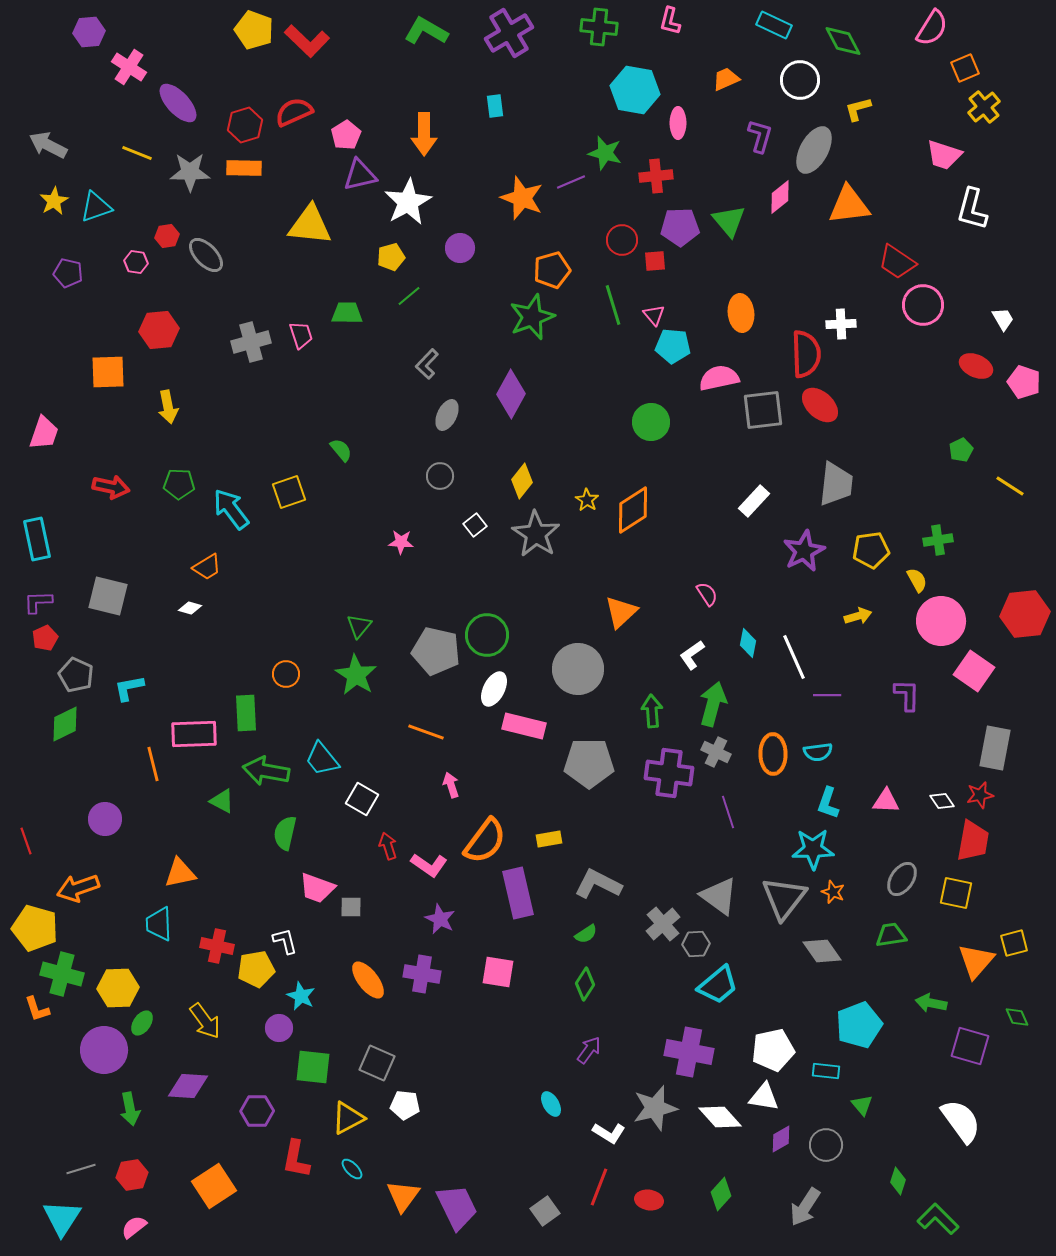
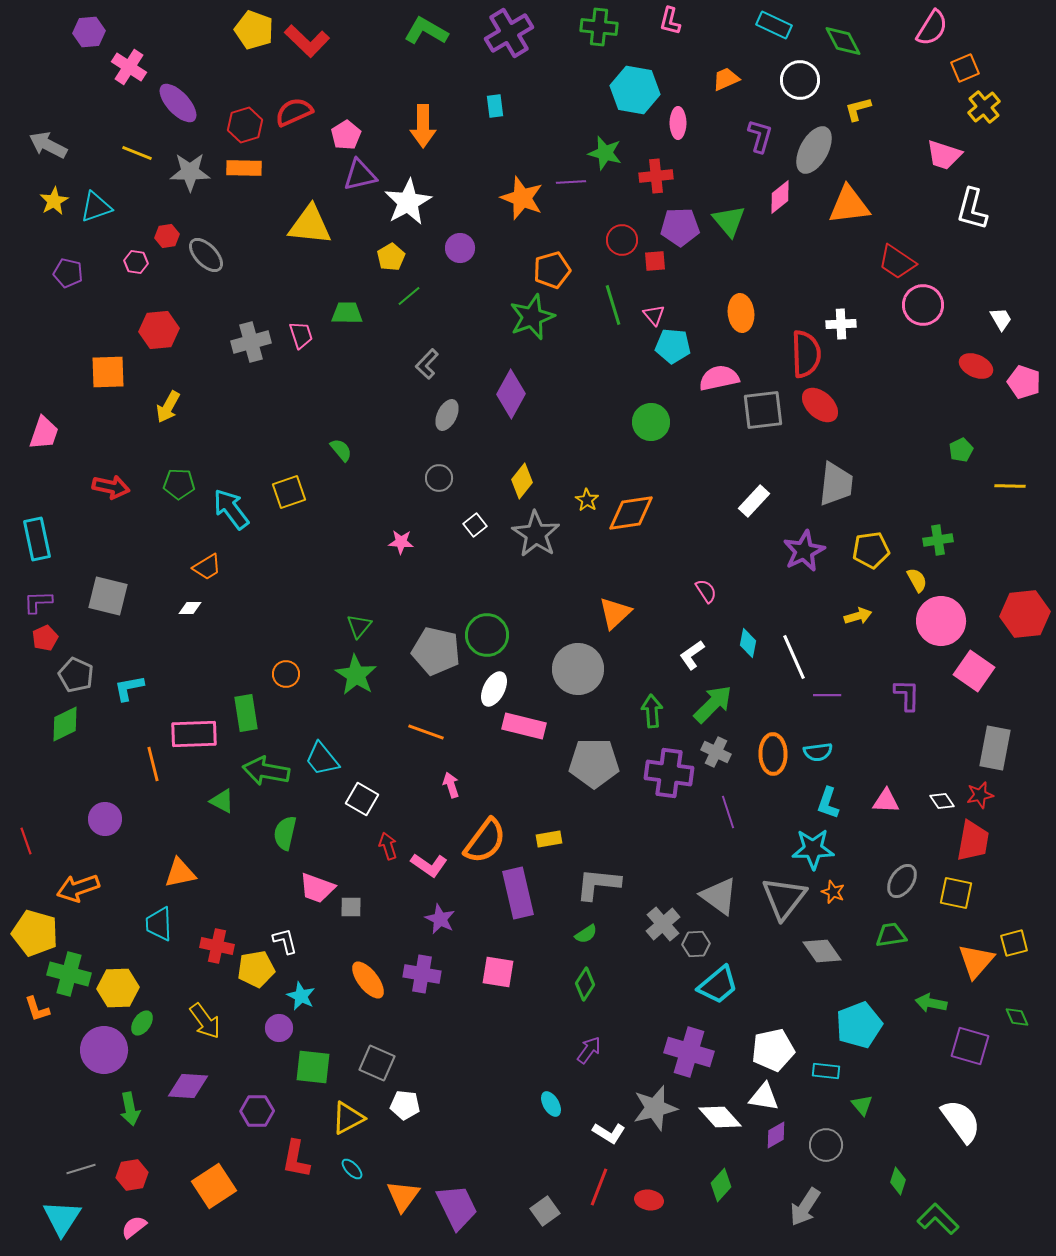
orange arrow at (424, 134): moved 1 px left, 8 px up
purple line at (571, 182): rotated 20 degrees clockwise
yellow pentagon at (391, 257): rotated 16 degrees counterclockwise
white trapezoid at (1003, 319): moved 2 px left
yellow arrow at (168, 407): rotated 40 degrees clockwise
gray circle at (440, 476): moved 1 px left, 2 px down
yellow line at (1010, 486): rotated 32 degrees counterclockwise
orange diamond at (633, 510): moved 2 px left, 3 px down; rotated 24 degrees clockwise
pink semicircle at (707, 594): moved 1 px left, 3 px up
white diamond at (190, 608): rotated 15 degrees counterclockwise
orange triangle at (621, 612): moved 6 px left, 1 px down
green arrow at (713, 704): rotated 30 degrees clockwise
green rectangle at (246, 713): rotated 6 degrees counterclockwise
gray pentagon at (589, 763): moved 5 px right
gray ellipse at (902, 879): moved 2 px down
gray L-shape at (598, 884): rotated 21 degrees counterclockwise
yellow pentagon at (35, 928): moved 5 px down
green cross at (62, 974): moved 7 px right
purple cross at (689, 1052): rotated 6 degrees clockwise
purple diamond at (781, 1139): moved 5 px left, 4 px up
green diamond at (721, 1194): moved 9 px up
